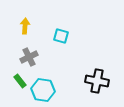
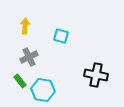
black cross: moved 1 px left, 6 px up
